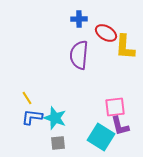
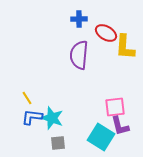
cyan star: moved 3 px left
